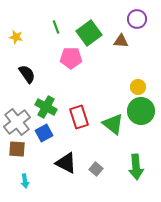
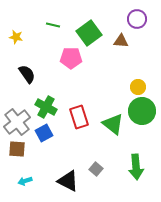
green line: moved 3 px left, 2 px up; rotated 56 degrees counterclockwise
green circle: moved 1 px right
black triangle: moved 2 px right, 18 px down
cyan arrow: rotated 80 degrees clockwise
